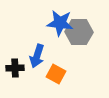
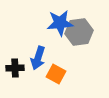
blue star: rotated 12 degrees counterclockwise
gray hexagon: rotated 8 degrees counterclockwise
blue arrow: moved 1 px right, 2 px down
